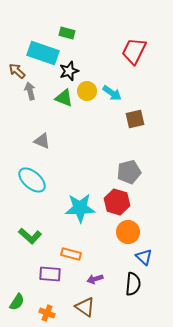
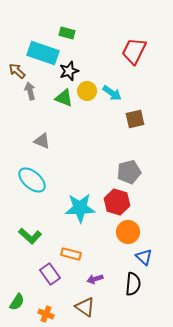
purple rectangle: rotated 50 degrees clockwise
orange cross: moved 1 px left, 1 px down
